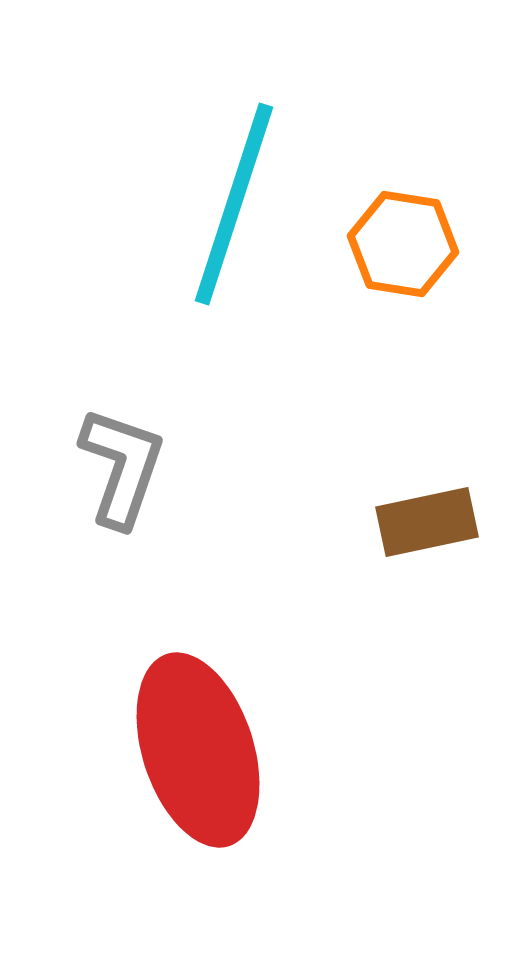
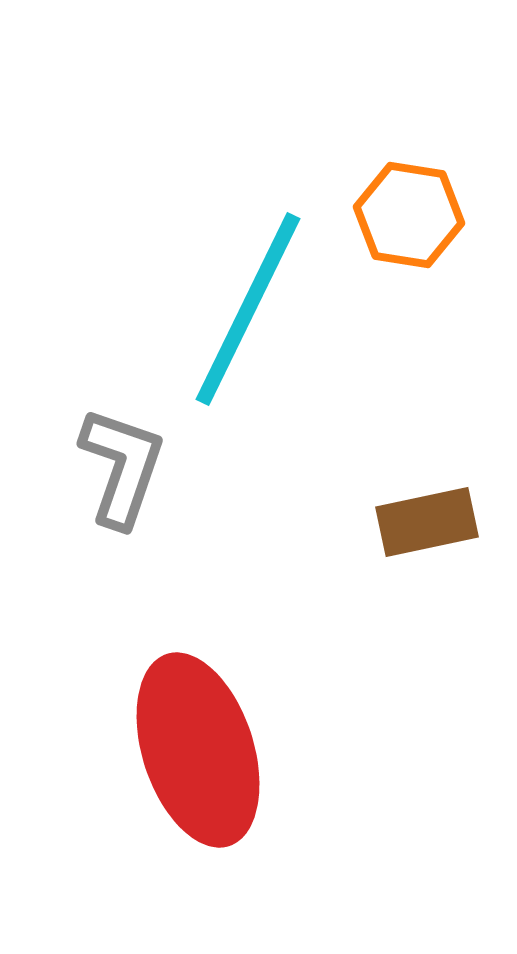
cyan line: moved 14 px right, 105 px down; rotated 8 degrees clockwise
orange hexagon: moved 6 px right, 29 px up
